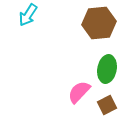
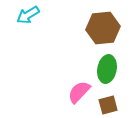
cyan arrow: rotated 25 degrees clockwise
brown hexagon: moved 4 px right, 5 px down
brown square: moved 1 px right; rotated 12 degrees clockwise
